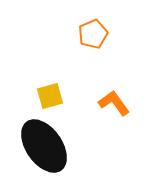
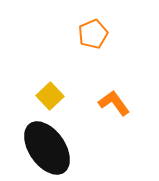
yellow square: rotated 28 degrees counterclockwise
black ellipse: moved 3 px right, 2 px down
